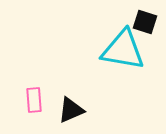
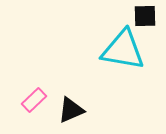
black square: moved 6 px up; rotated 20 degrees counterclockwise
pink rectangle: rotated 50 degrees clockwise
